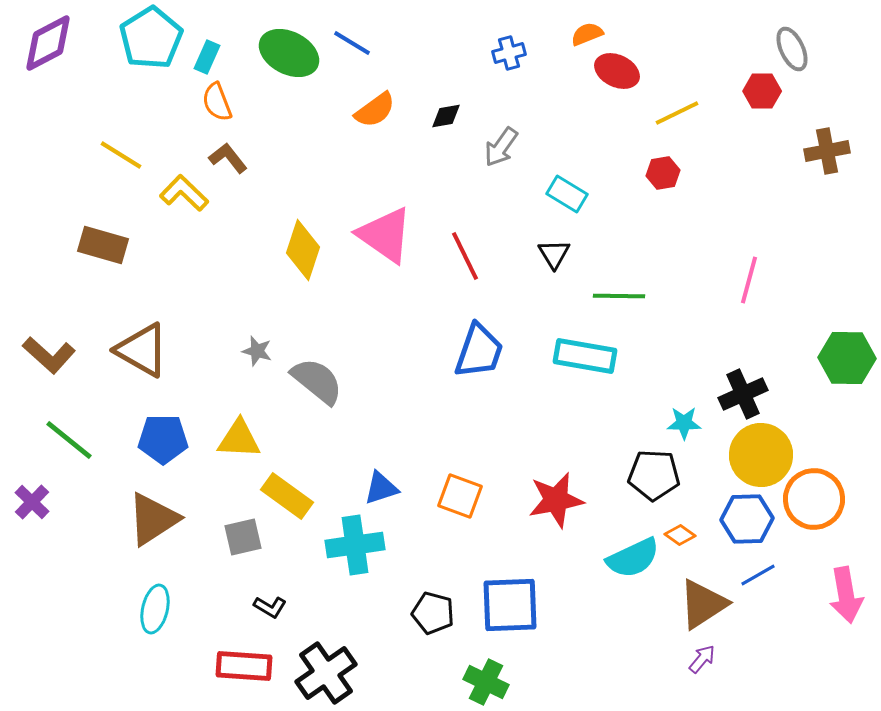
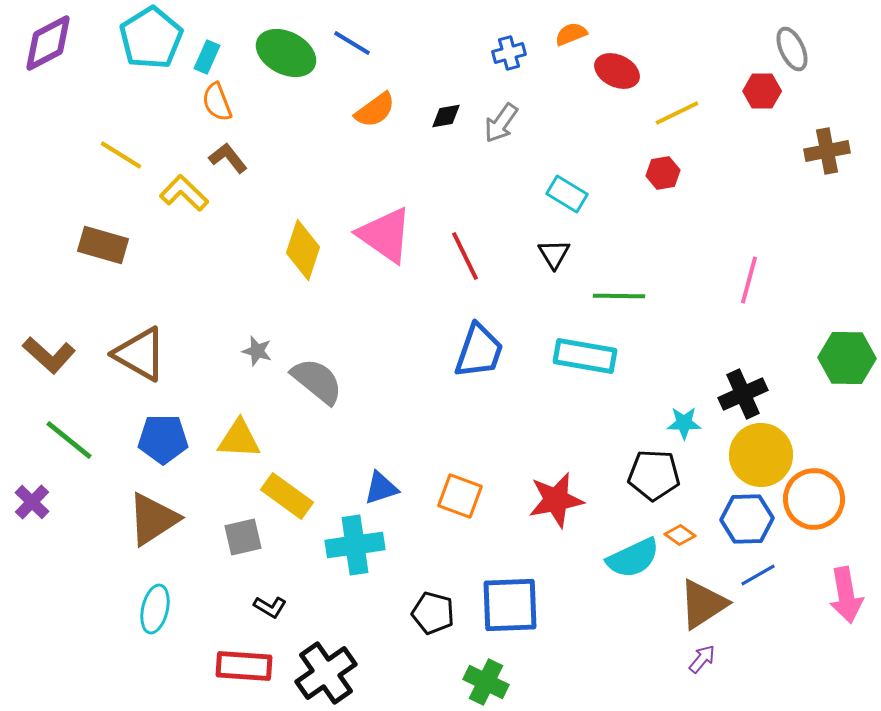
orange semicircle at (587, 34): moved 16 px left
green ellipse at (289, 53): moved 3 px left
gray arrow at (501, 147): moved 24 px up
brown triangle at (142, 350): moved 2 px left, 4 px down
